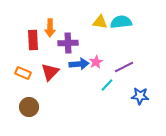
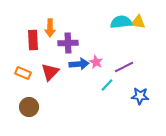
yellow triangle: moved 38 px right
pink star: rotated 16 degrees counterclockwise
